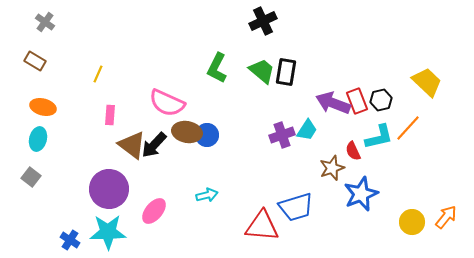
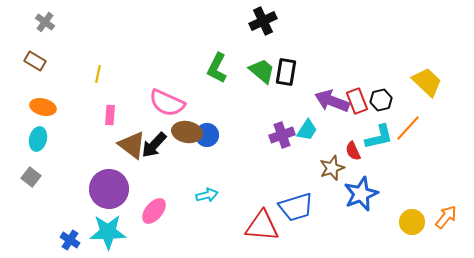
yellow line: rotated 12 degrees counterclockwise
purple arrow: moved 1 px left, 2 px up
